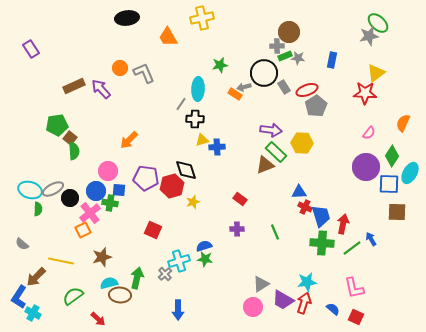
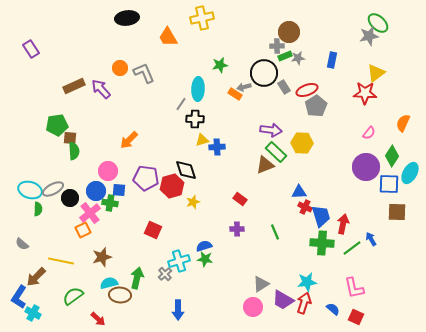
gray star at (298, 58): rotated 16 degrees counterclockwise
brown square at (70, 138): rotated 32 degrees counterclockwise
